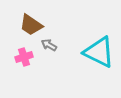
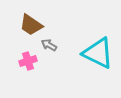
cyan triangle: moved 1 px left, 1 px down
pink cross: moved 4 px right, 4 px down
